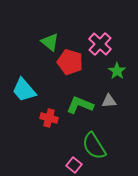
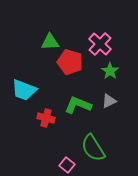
green triangle: rotated 42 degrees counterclockwise
green star: moved 7 px left
cyan trapezoid: rotated 28 degrees counterclockwise
gray triangle: rotated 21 degrees counterclockwise
green L-shape: moved 2 px left
red cross: moved 3 px left
green semicircle: moved 1 px left, 2 px down
pink square: moved 7 px left
